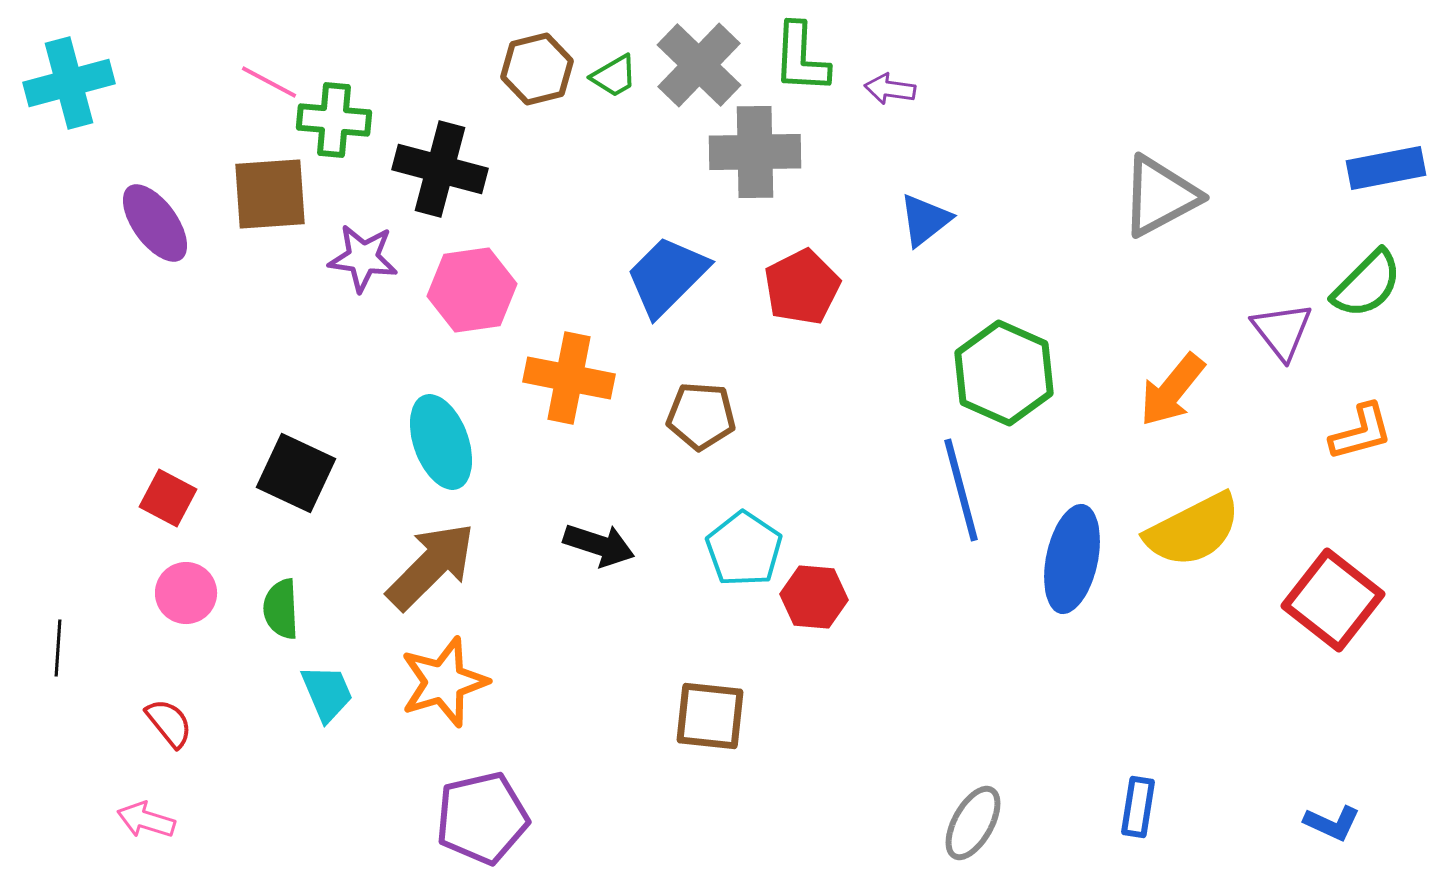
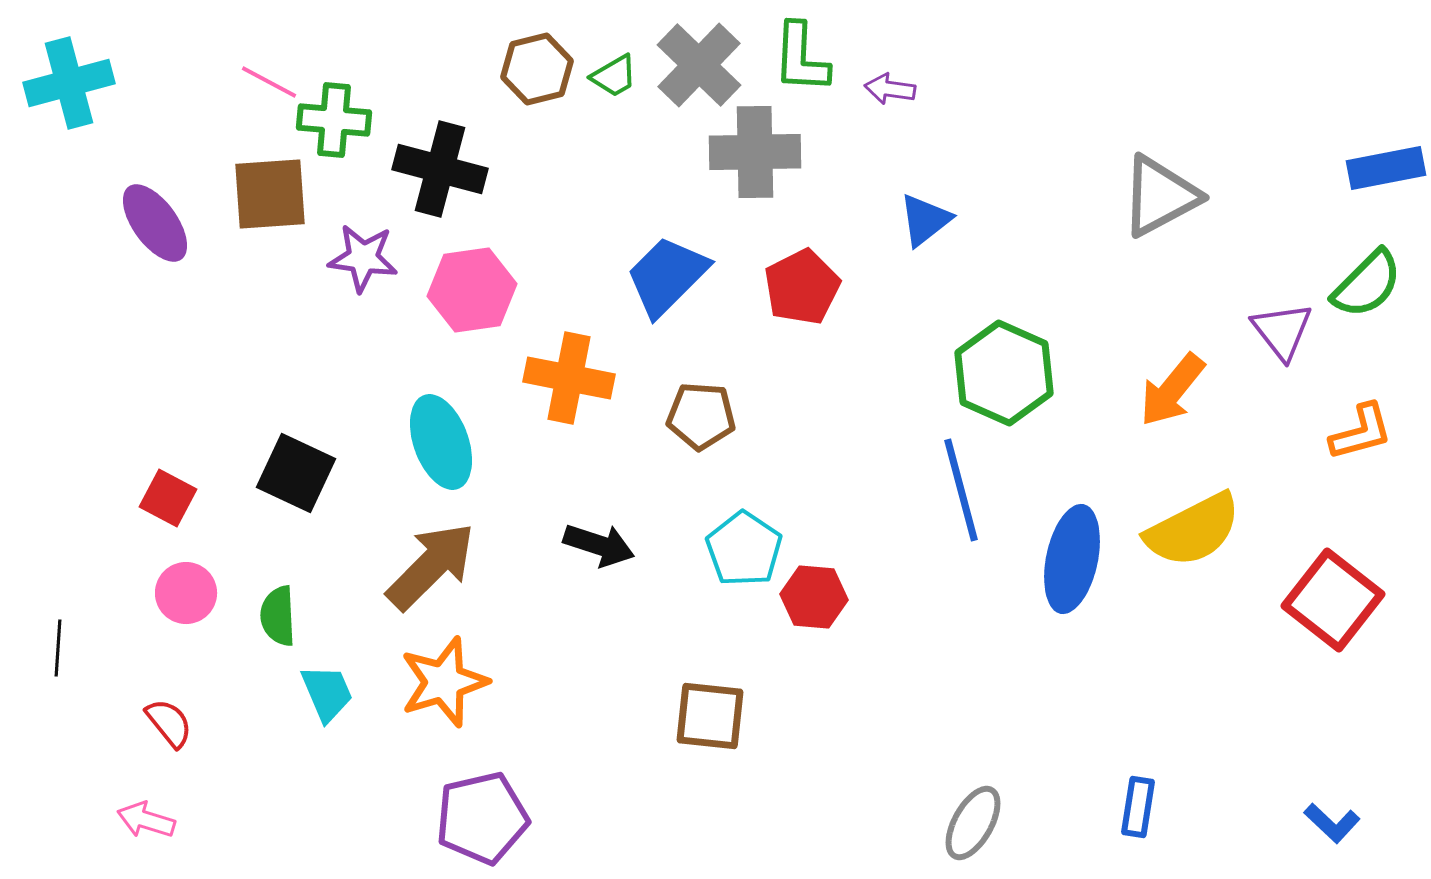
green semicircle at (281, 609): moved 3 px left, 7 px down
blue L-shape at (1332, 823): rotated 18 degrees clockwise
